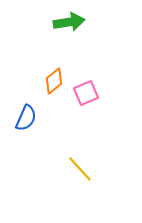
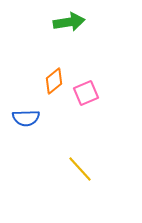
blue semicircle: rotated 64 degrees clockwise
